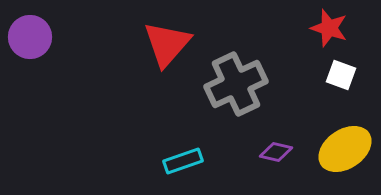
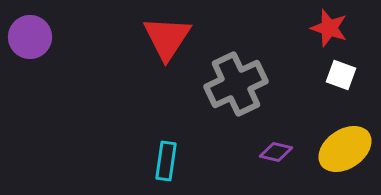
red triangle: moved 6 px up; rotated 8 degrees counterclockwise
cyan rectangle: moved 17 px left; rotated 63 degrees counterclockwise
